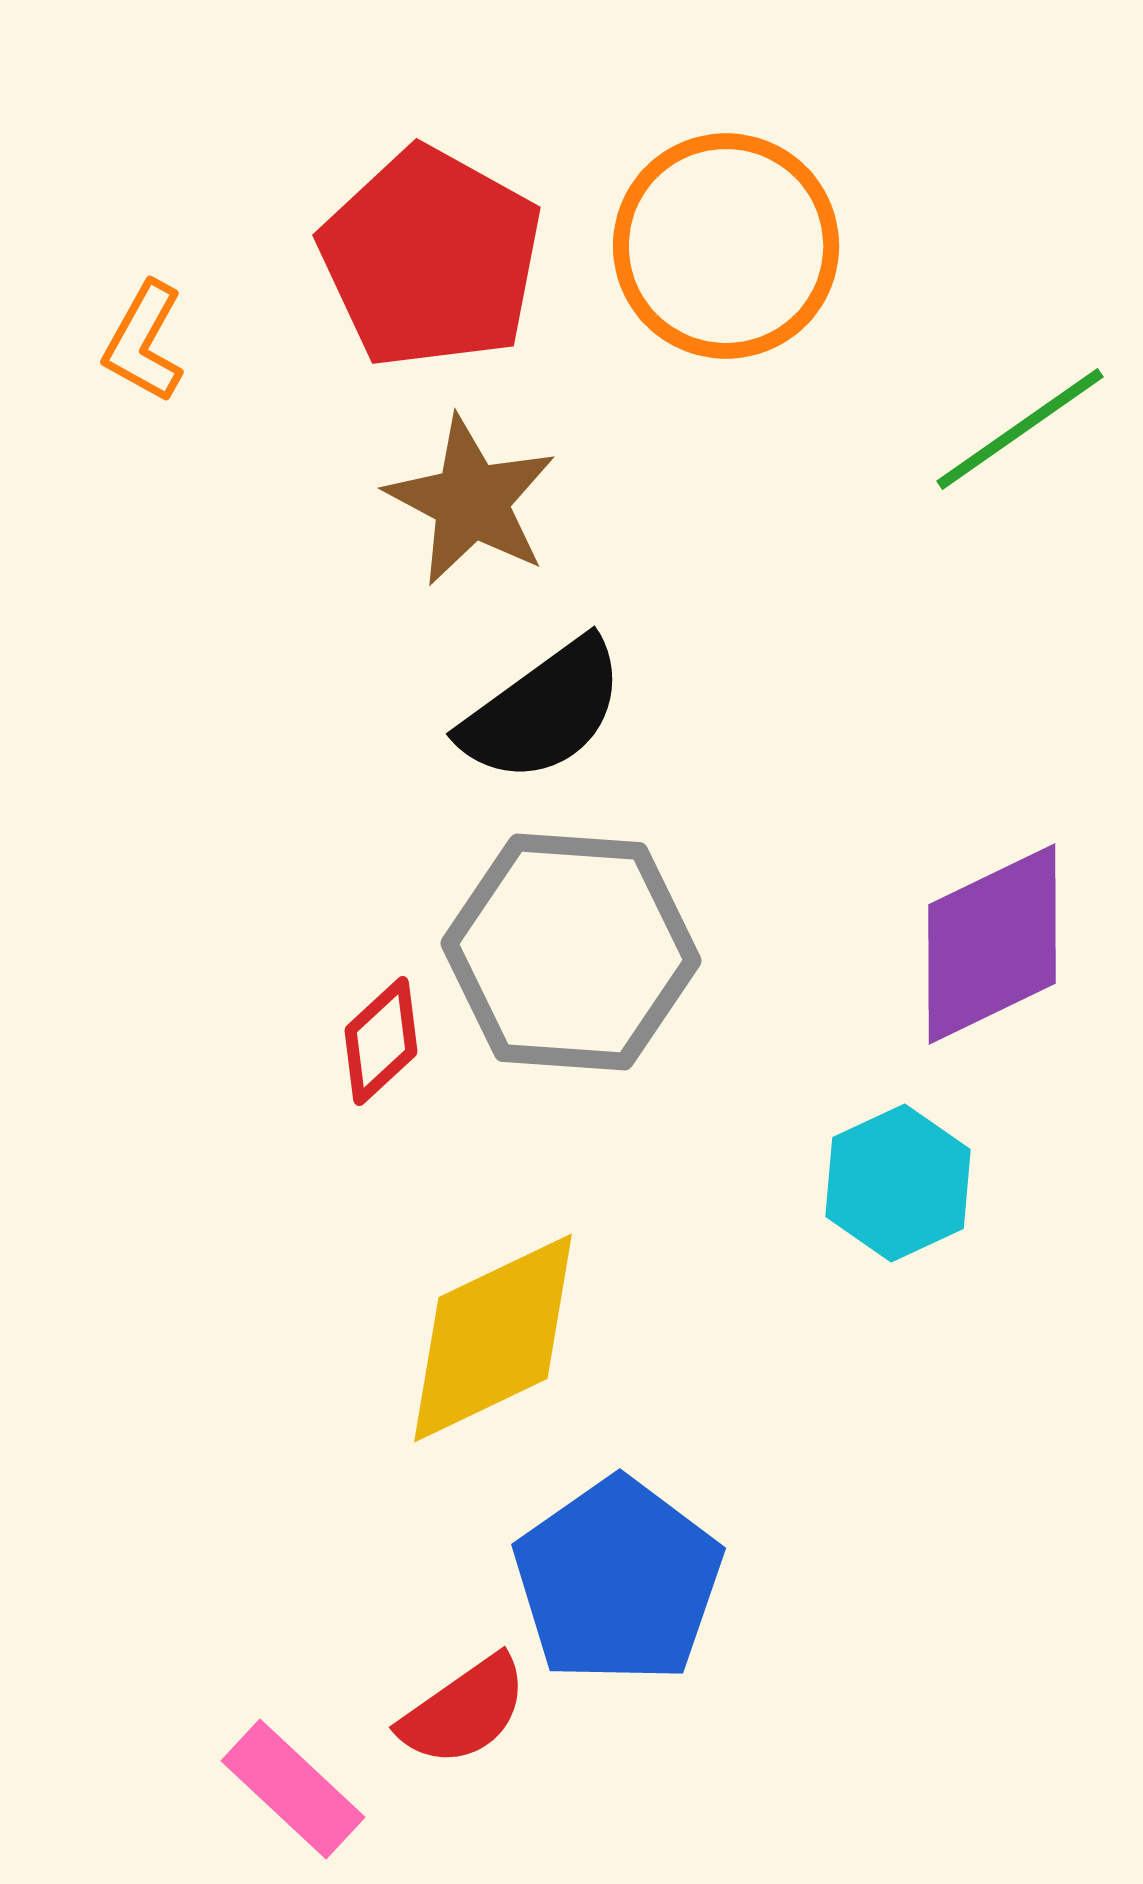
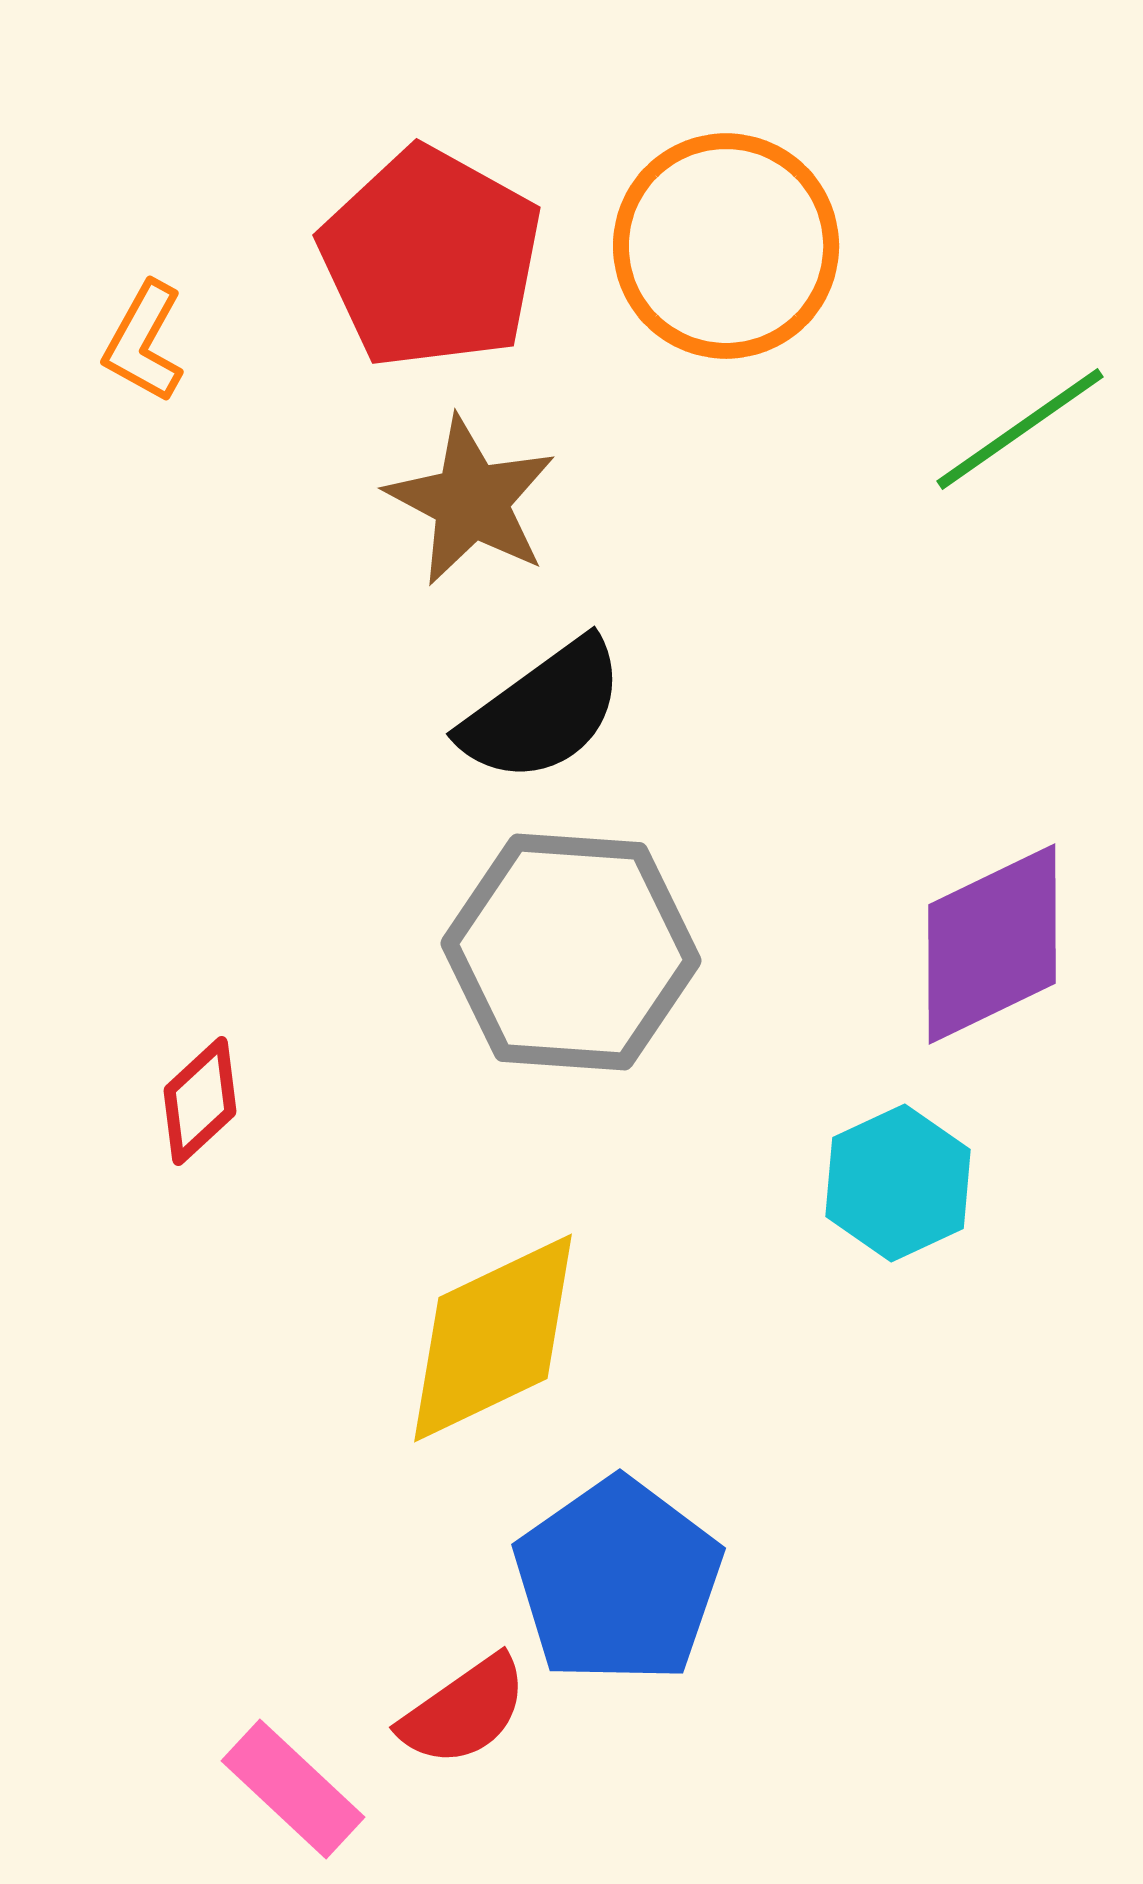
red diamond: moved 181 px left, 60 px down
